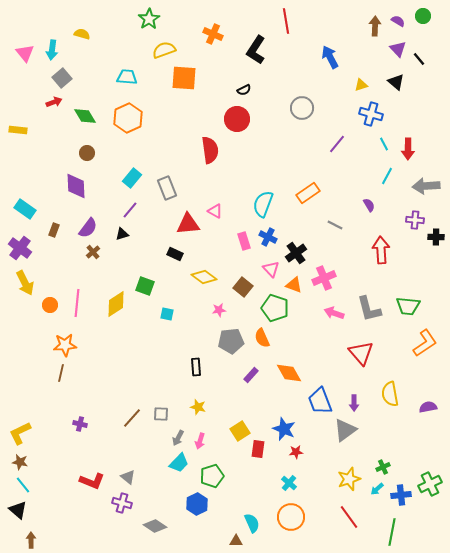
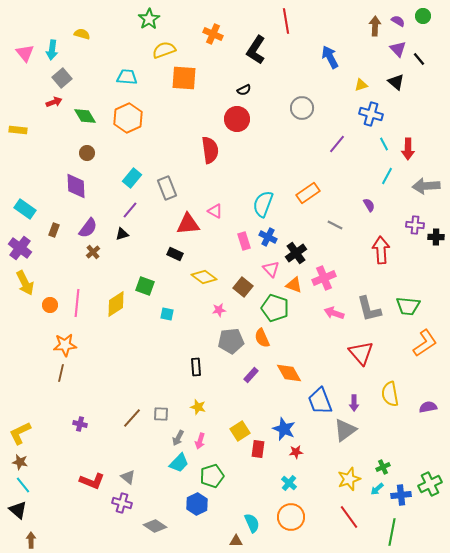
purple cross at (415, 220): moved 5 px down
